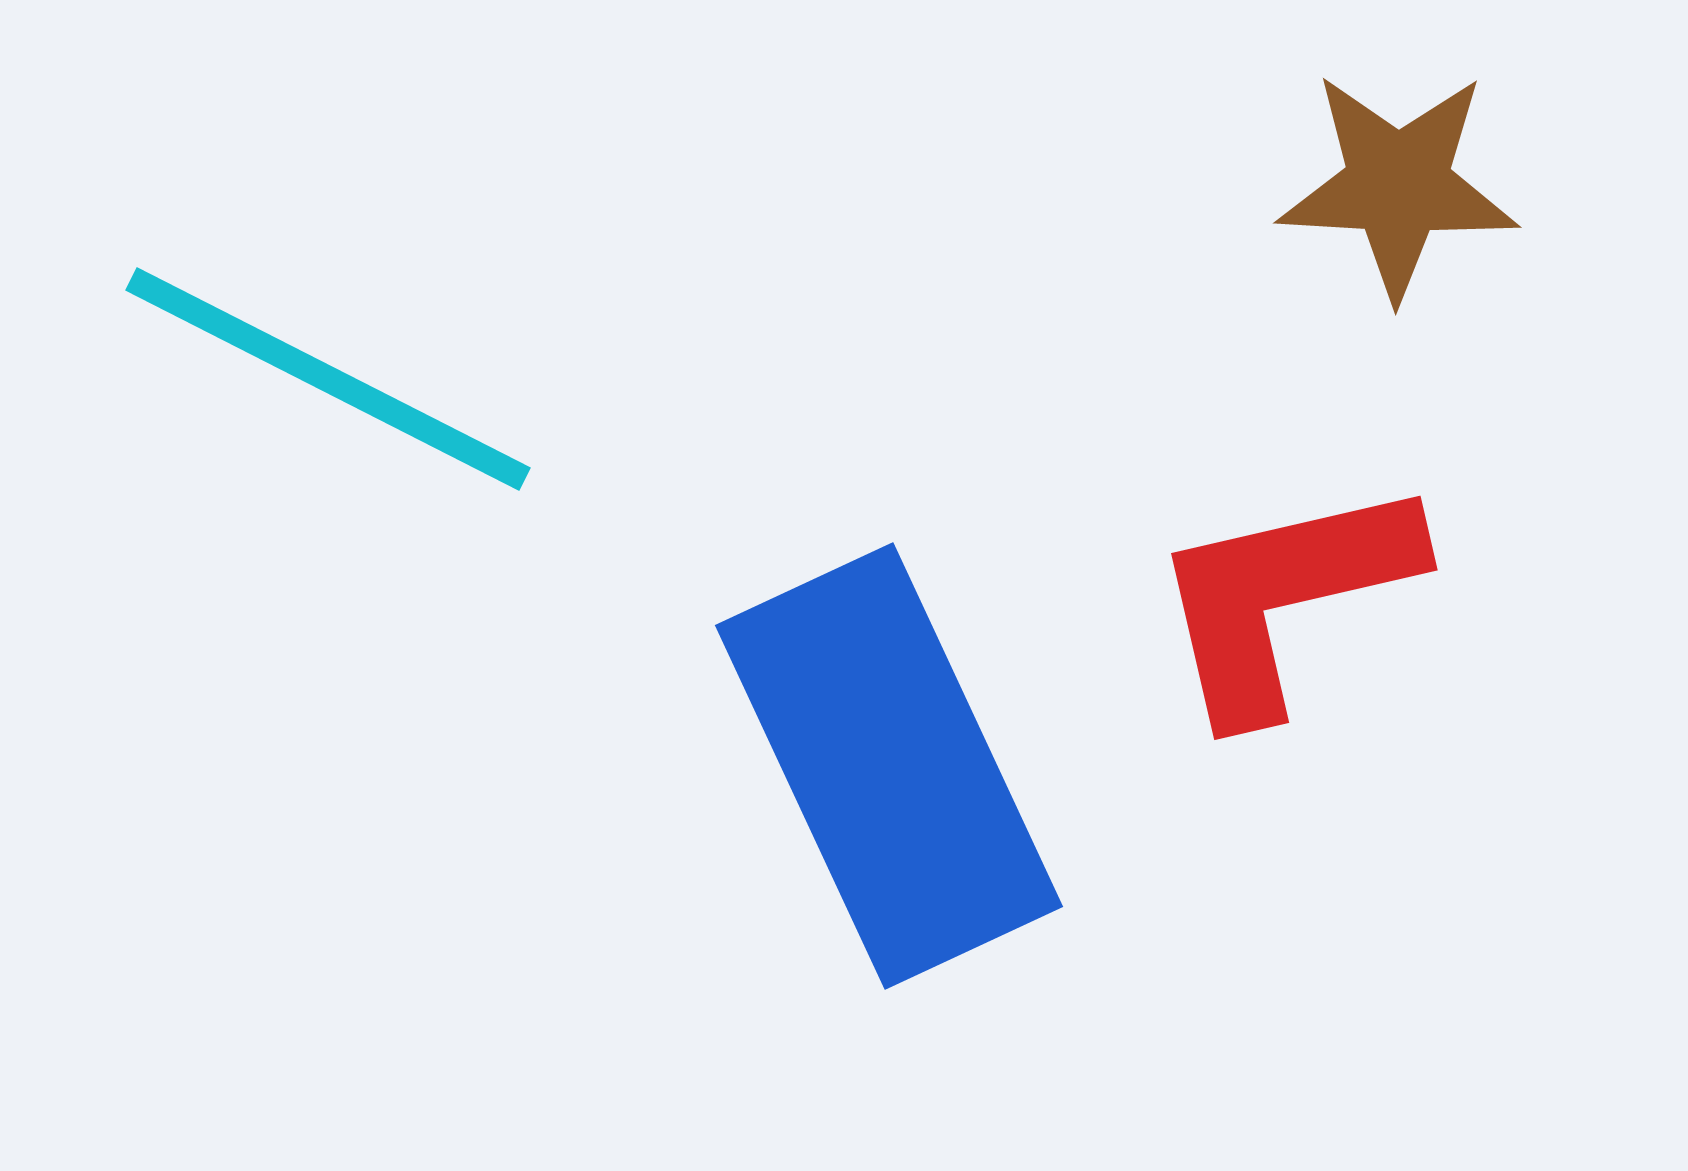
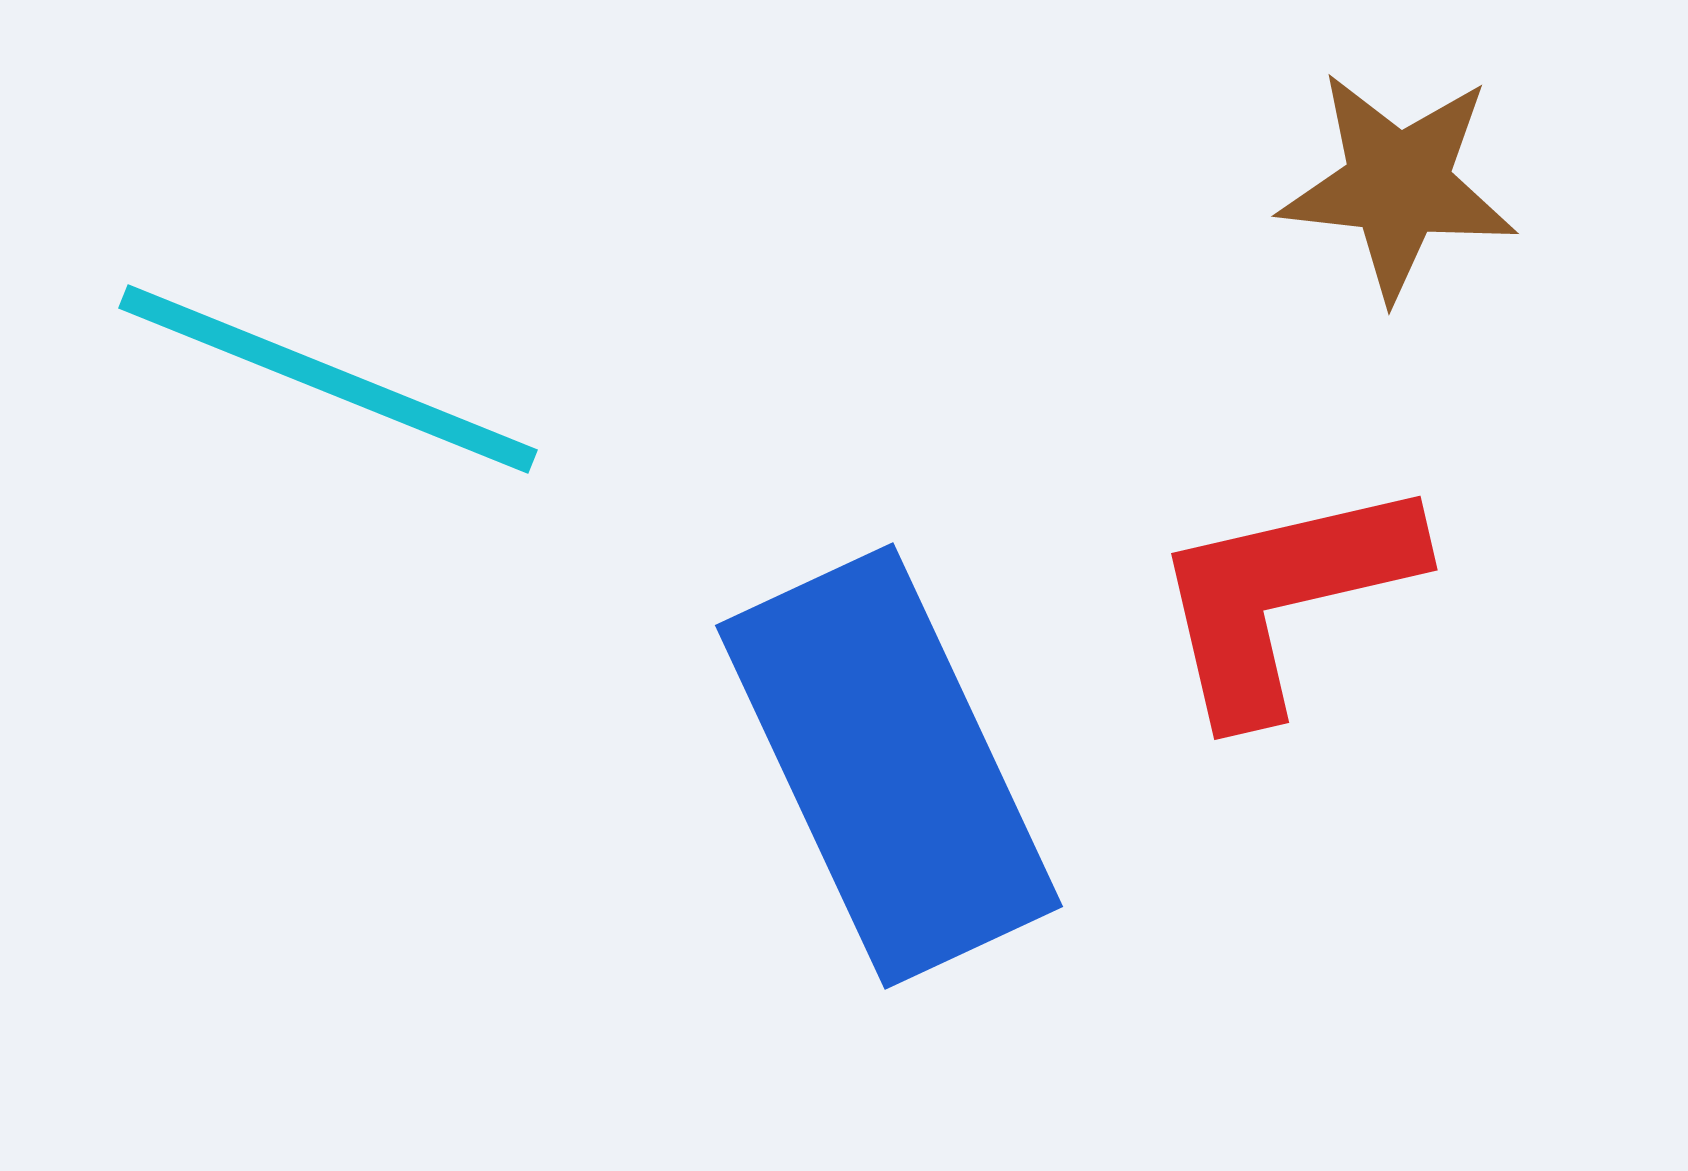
brown star: rotated 3 degrees clockwise
cyan line: rotated 5 degrees counterclockwise
